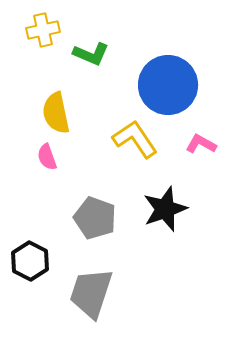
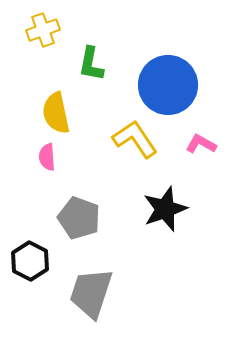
yellow cross: rotated 8 degrees counterclockwise
green L-shape: moved 10 px down; rotated 78 degrees clockwise
pink semicircle: rotated 16 degrees clockwise
gray pentagon: moved 16 px left
